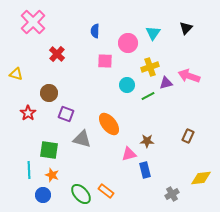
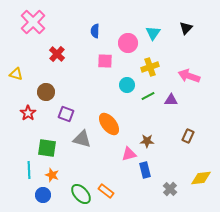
purple triangle: moved 5 px right, 17 px down; rotated 16 degrees clockwise
brown circle: moved 3 px left, 1 px up
green square: moved 2 px left, 2 px up
gray cross: moved 2 px left, 5 px up; rotated 16 degrees counterclockwise
